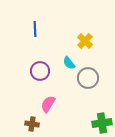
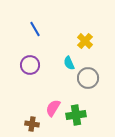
blue line: rotated 28 degrees counterclockwise
cyan semicircle: rotated 16 degrees clockwise
purple circle: moved 10 px left, 6 px up
pink semicircle: moved 5 px right, 4 px down
green cross: moved 26 px left, 8 px up
